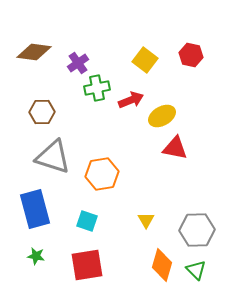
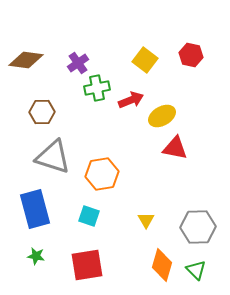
brown diamond: moved 8 px left, 8 px down
cyan square: moved 2 px right, 5 px up
gray hexagon: moved 1 px right, 3 px up
